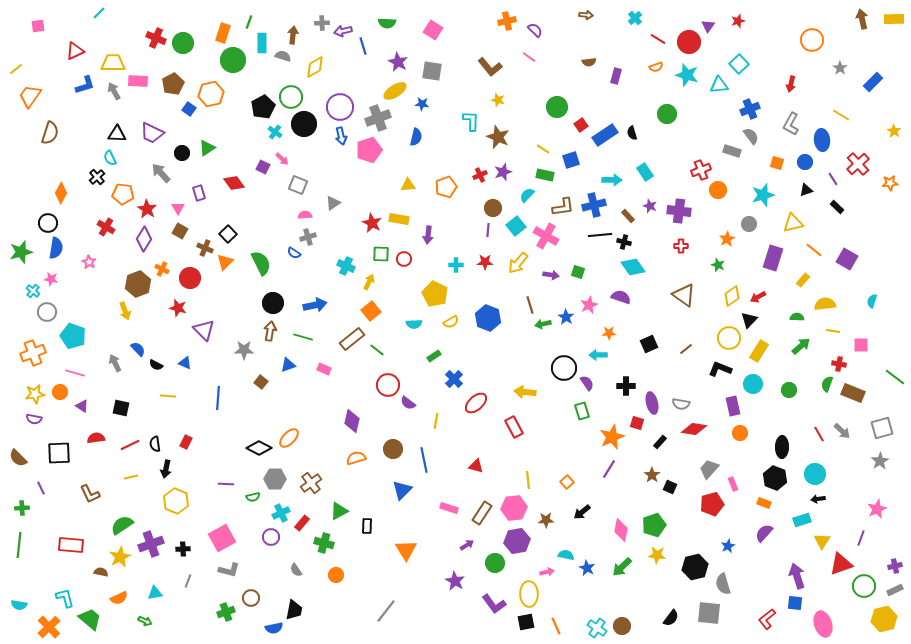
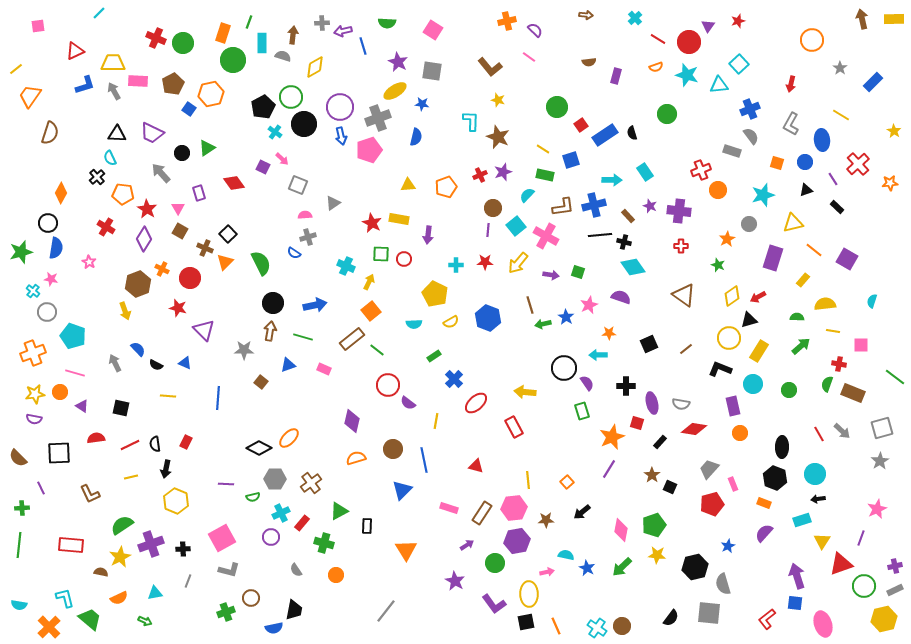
black triangle at (749, 320): rotated 30 degrees clockwise
